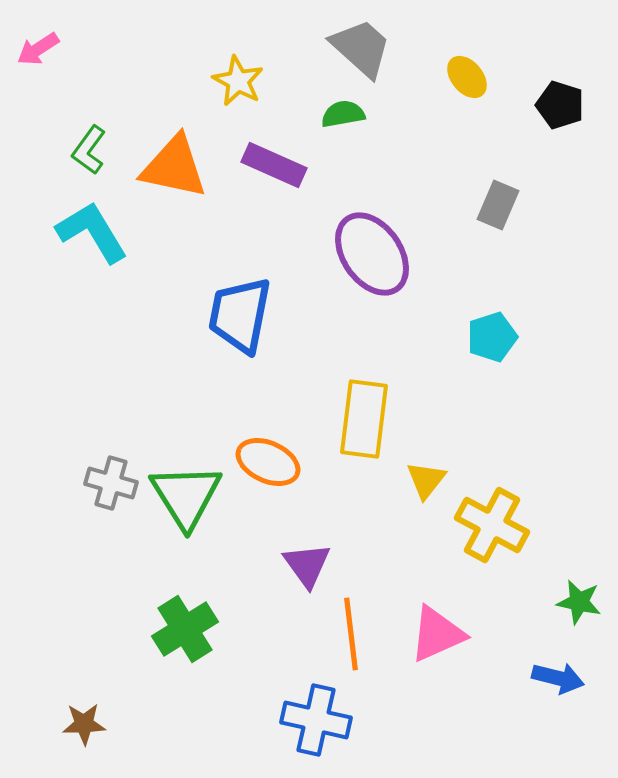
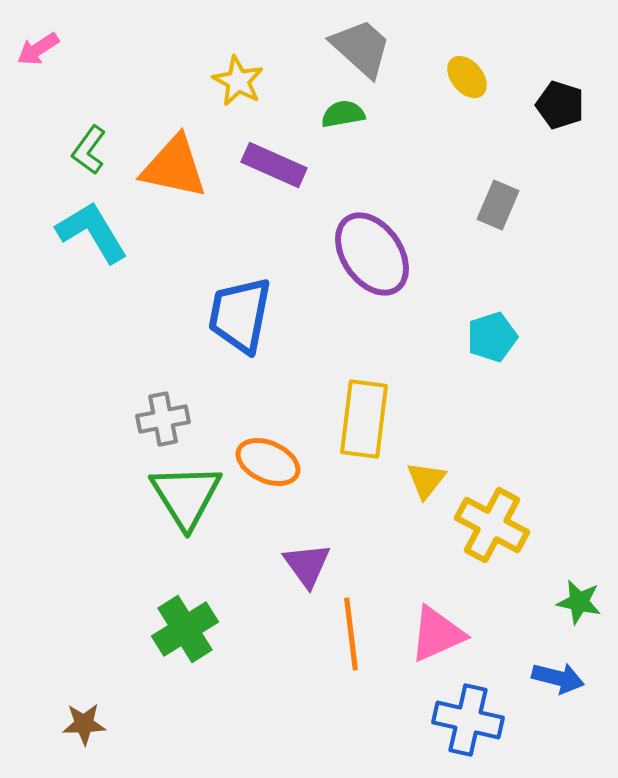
gray cross: moved 52 px right, 64 px up; rotated 27 degrees counterclockwise
blue cross: moved 152 px right
